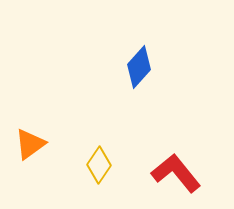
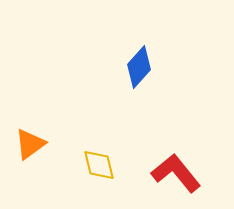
yellow diamond: rotated 48 degrees counterclockwise
